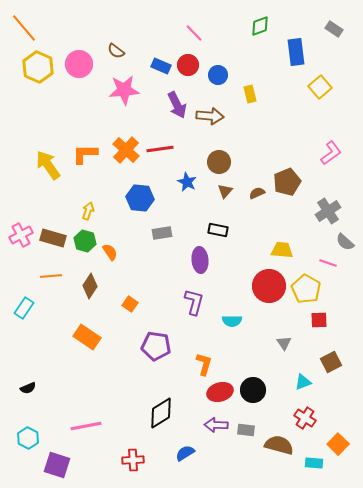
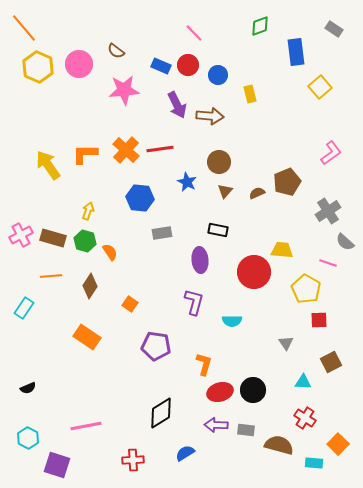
red circle at (269, 286): moved 15 px left, 14 px up
gray triangle at (284, 343): moved 2 px right
cyan triangle at (303, 382): rotated 24 degrees clockwise
